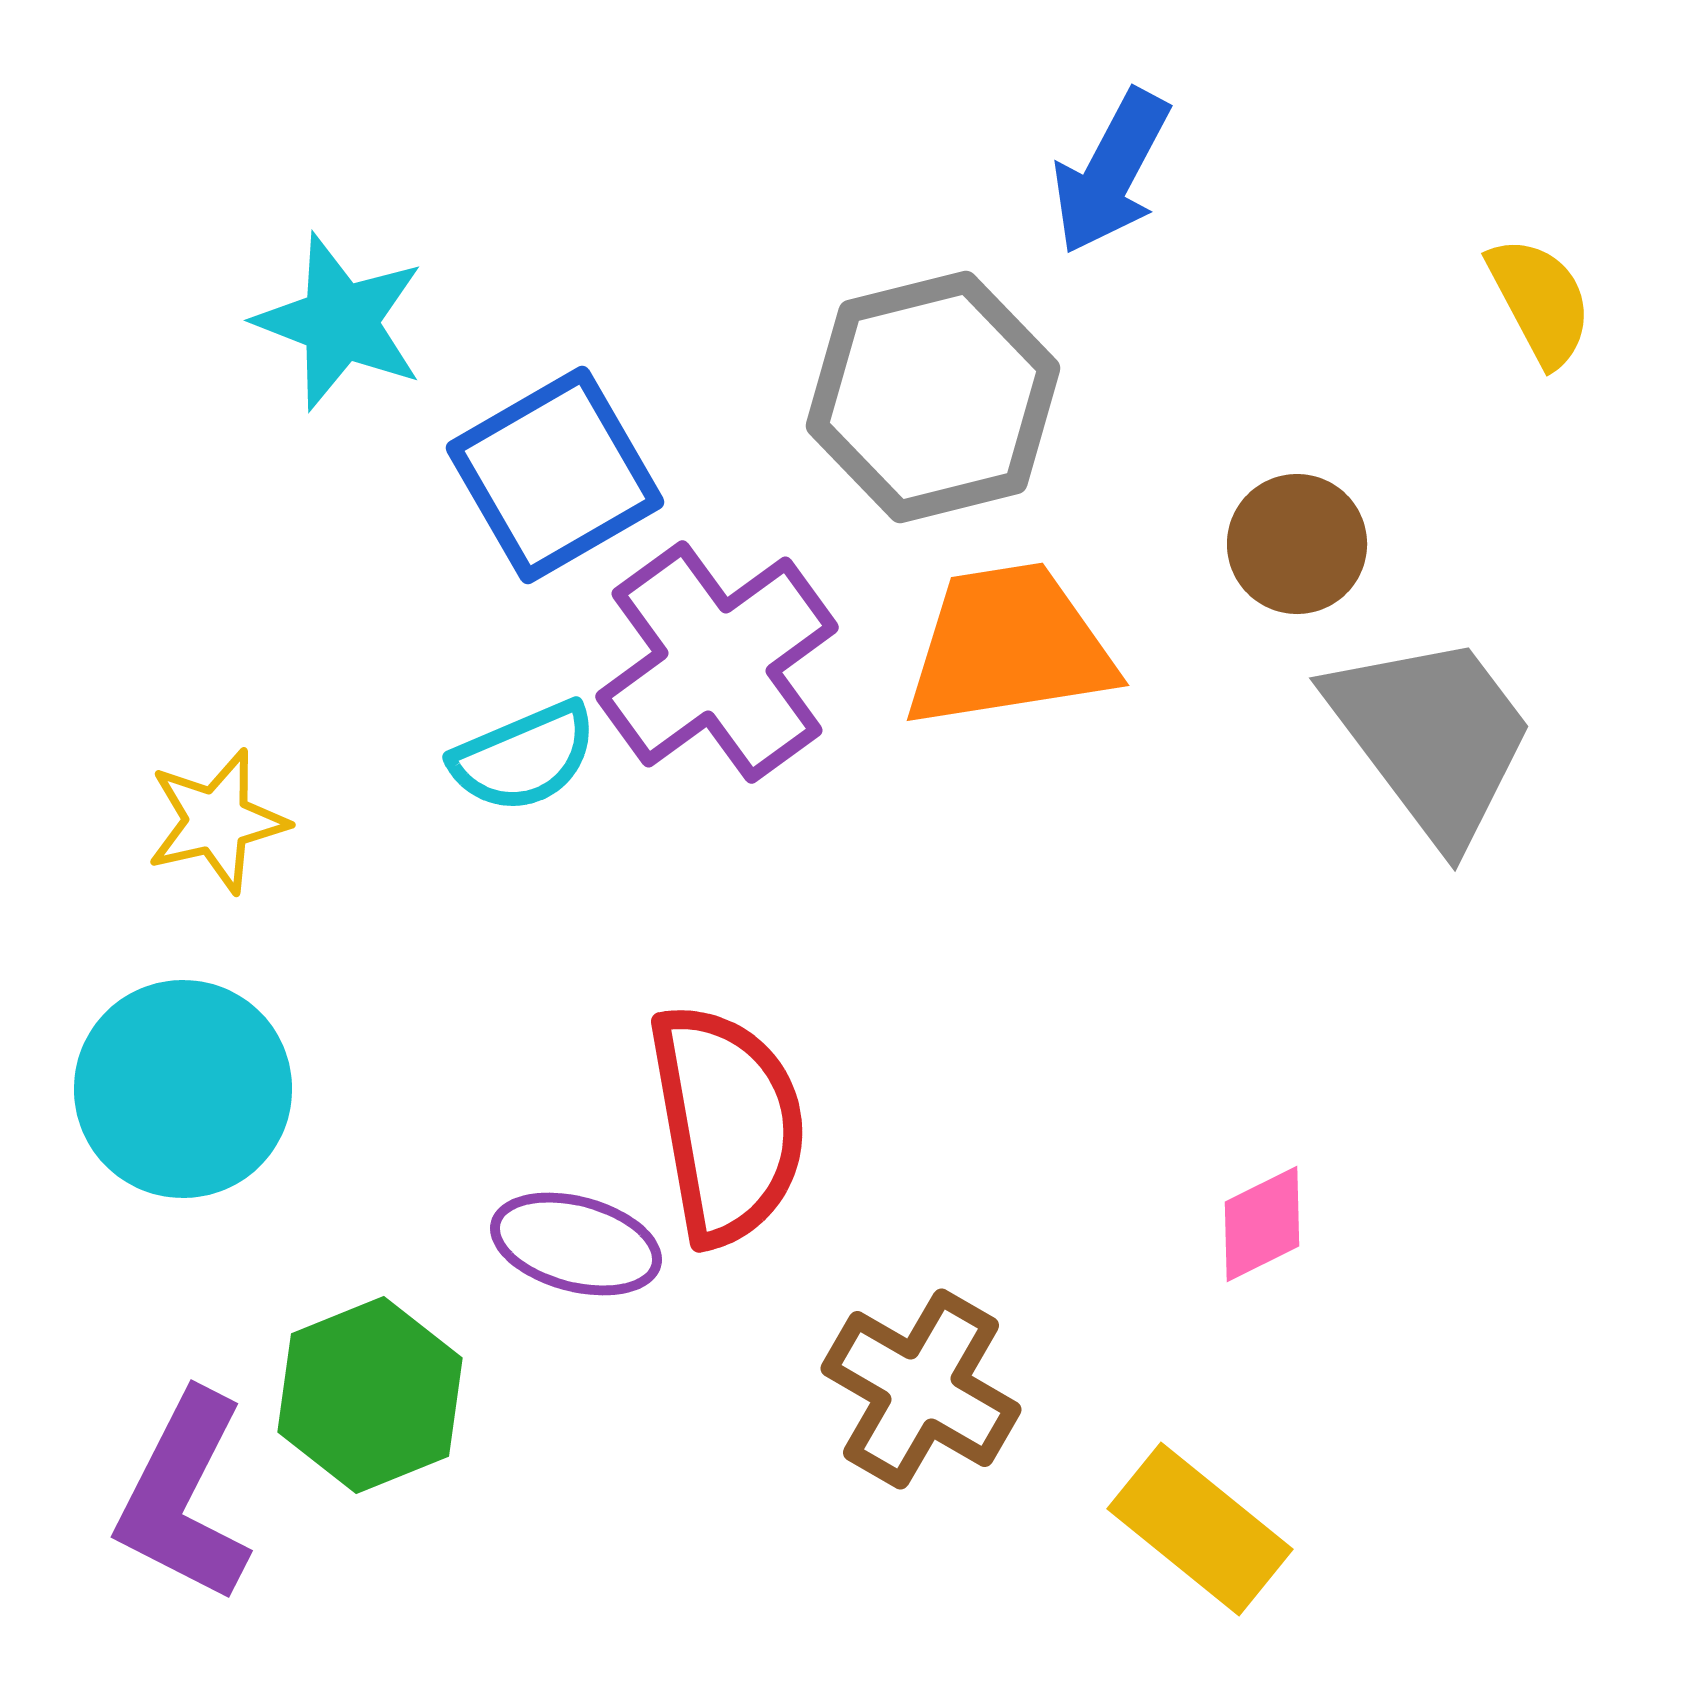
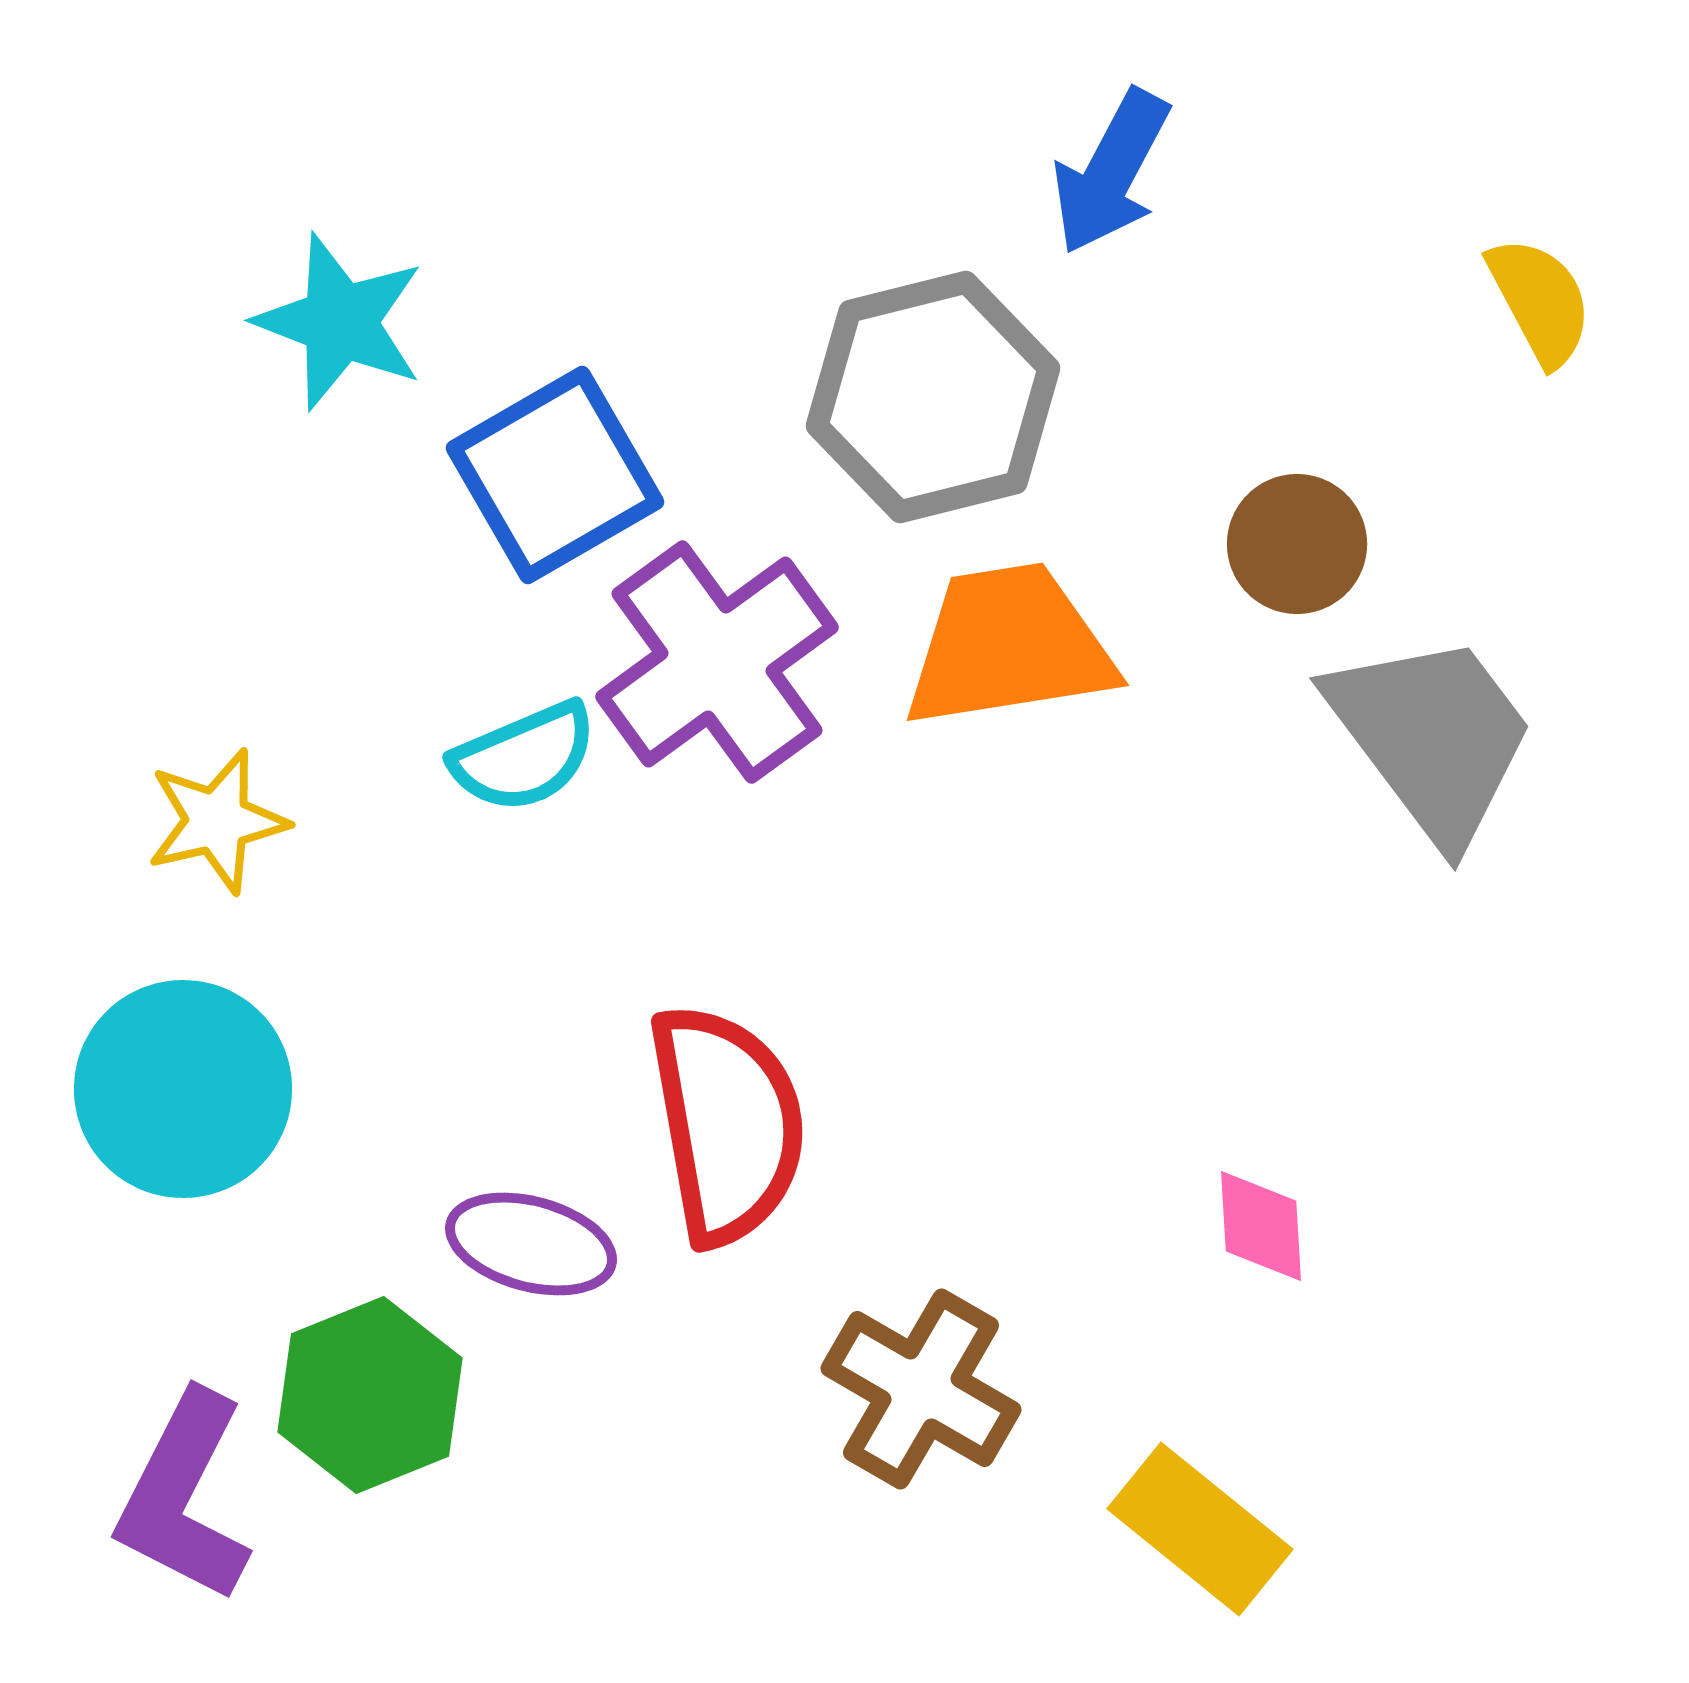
pink diamond: moved 1 px left, 2 px down; rotated 67 degrees counterclockwise
purple ellipse: moved 45 px left
